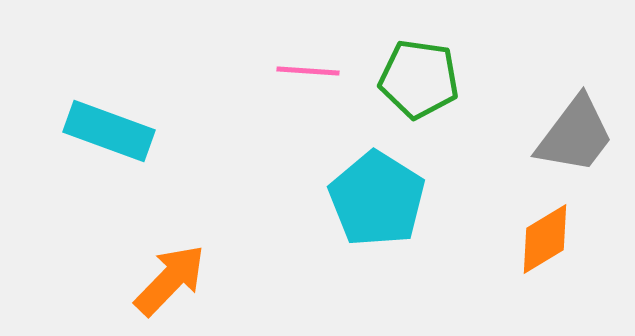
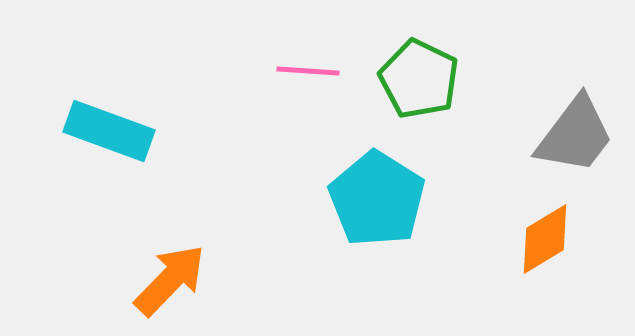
green pentagon: rotated 18 degrees clockwise
